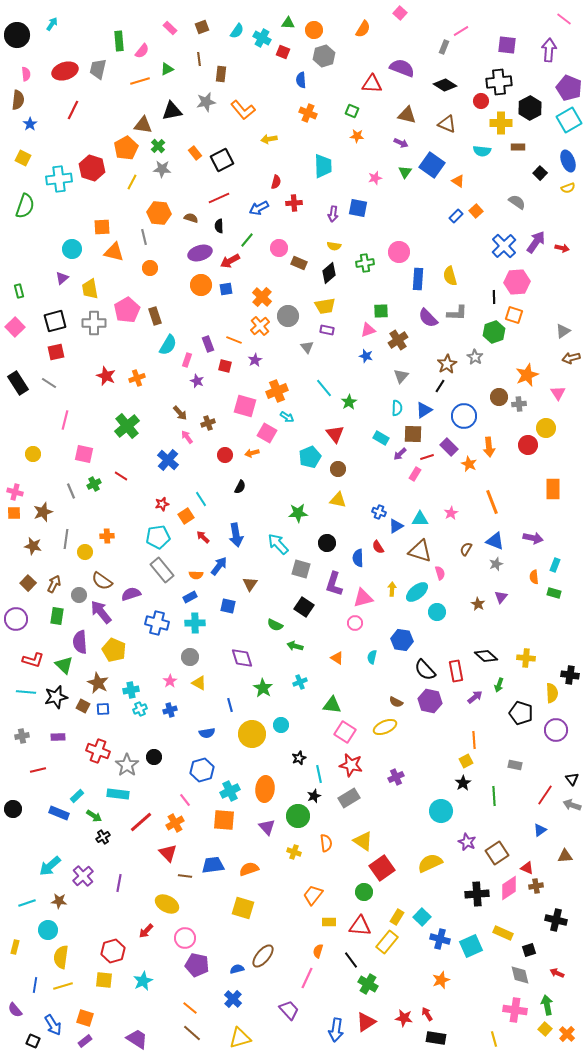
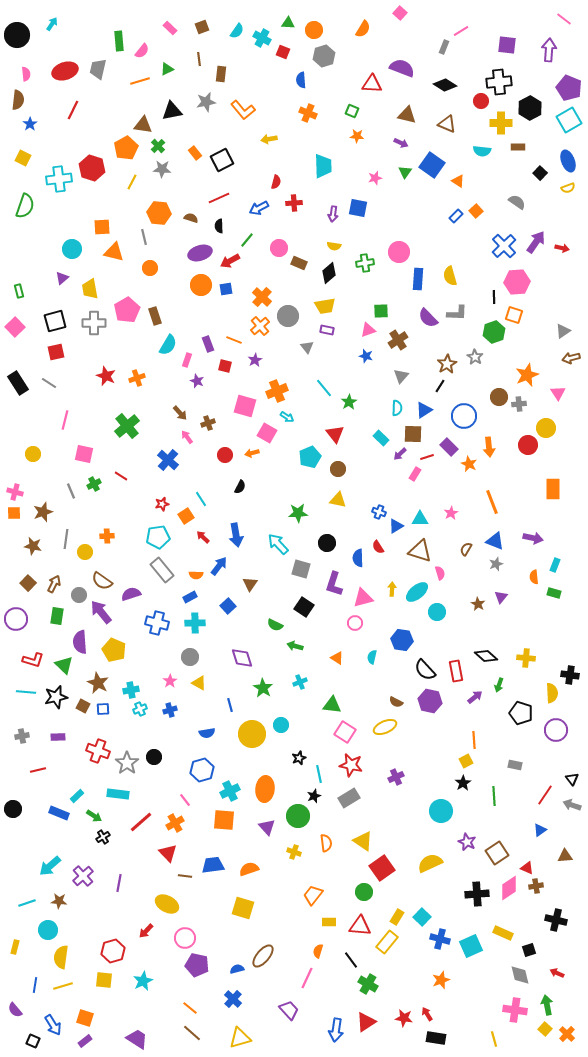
cyan rectangle at (381, 438): rotated 14 degrees clockwise
blue square at (228, 606): rotated 35 degrees clockwise
gray star at (127, 765): moved 2 px up
